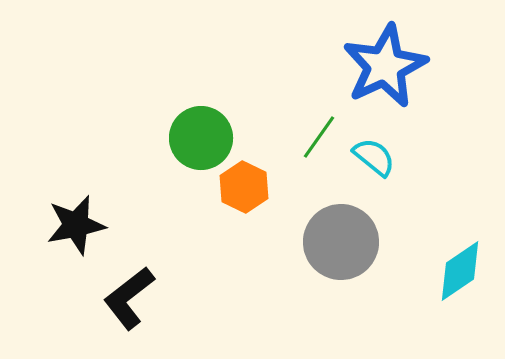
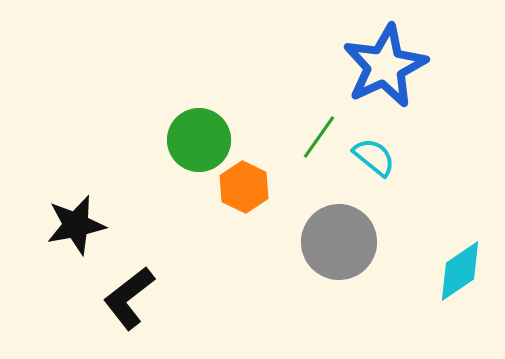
green circle: moved 2 px left, 2 px down
gray circle: moved 2 px left
